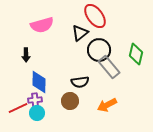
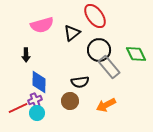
black triangle: moved 8 px left
green diamond: rotated 40 degrees counterclockwise
purple cross: rotated 16 degrees counterclockwise
orange arrow: moved 1 px left
